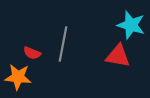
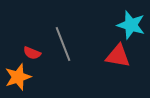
gray line: rotated 32 degrees counterclockwise
orange star: rotated 24 degrees counterclockwise
